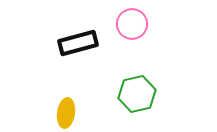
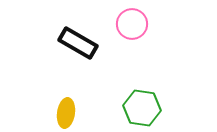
black rectangle: rotated 45 degrees clockwise
green hexagon: moved 5 px right, 14 px down; rotated 21 degrees clockwise
